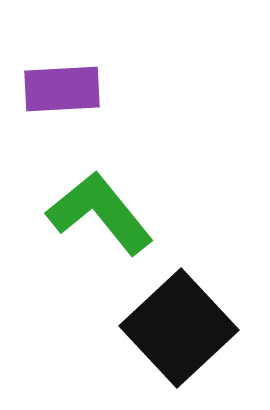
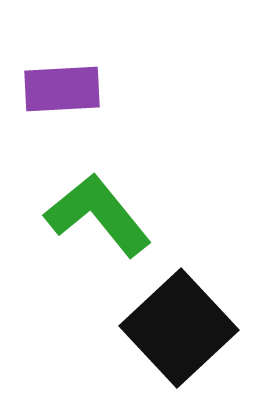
green L-shape: moved 2 px left, 2 px down
